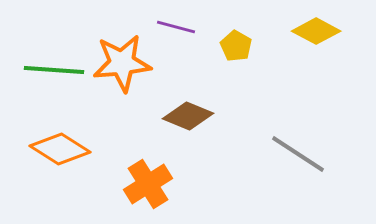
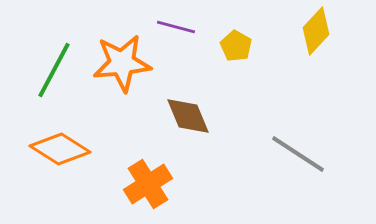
yellow diamond: rotated 75 degrees counterclockwise
green line: rotated 66 degrees counterclockwise
brown diamond: rotated 45 degrees clockwise
